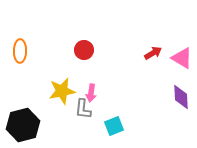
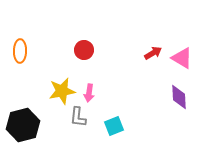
pink arrow: moved 2 px left
purple diamond: moved 2 px left
gray L-shape: moved 5 px left, 8 px down
